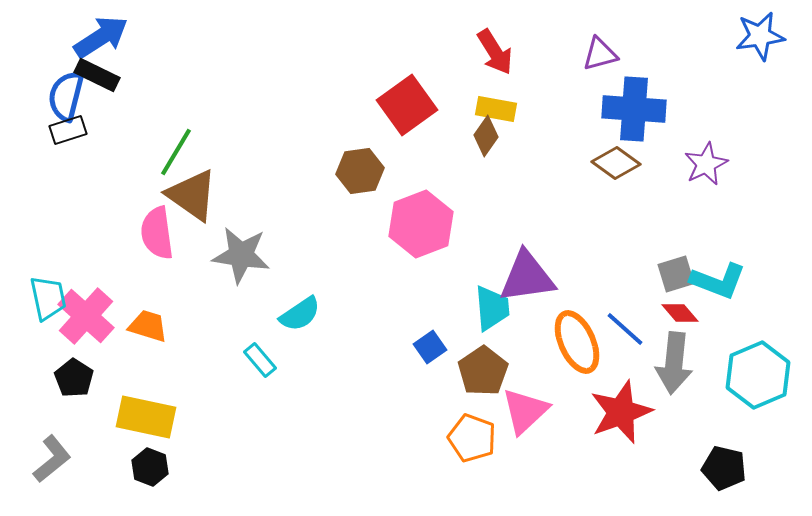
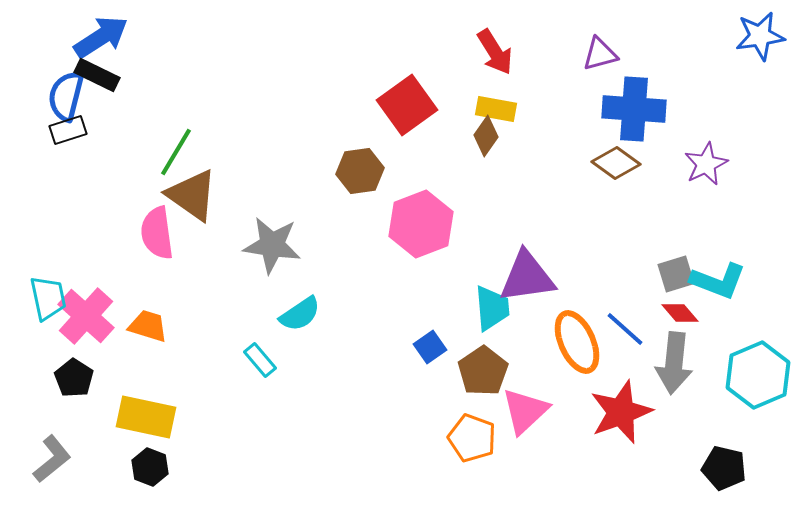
gray star at (241, 255): moved 31 px right, 10 px up
